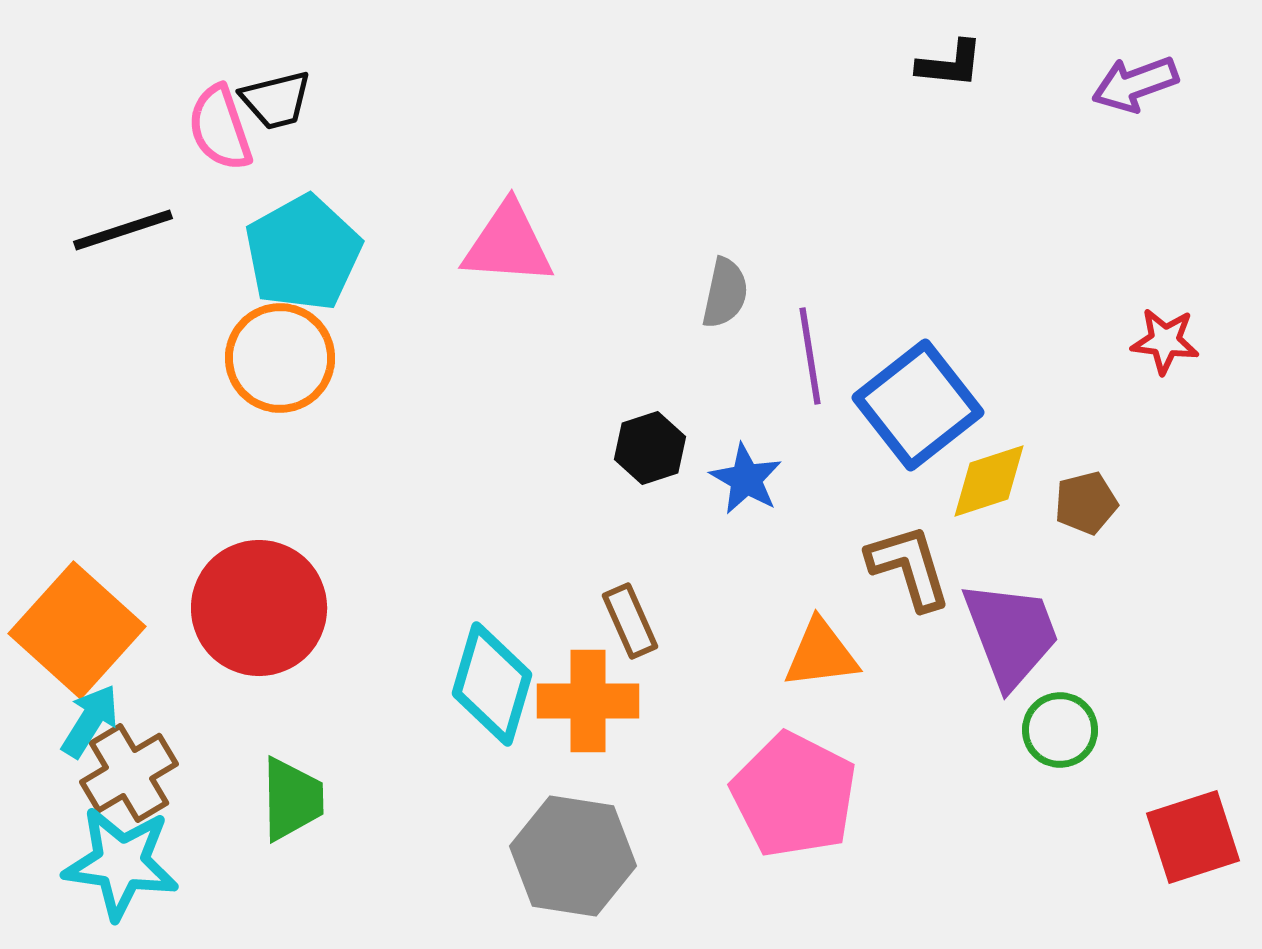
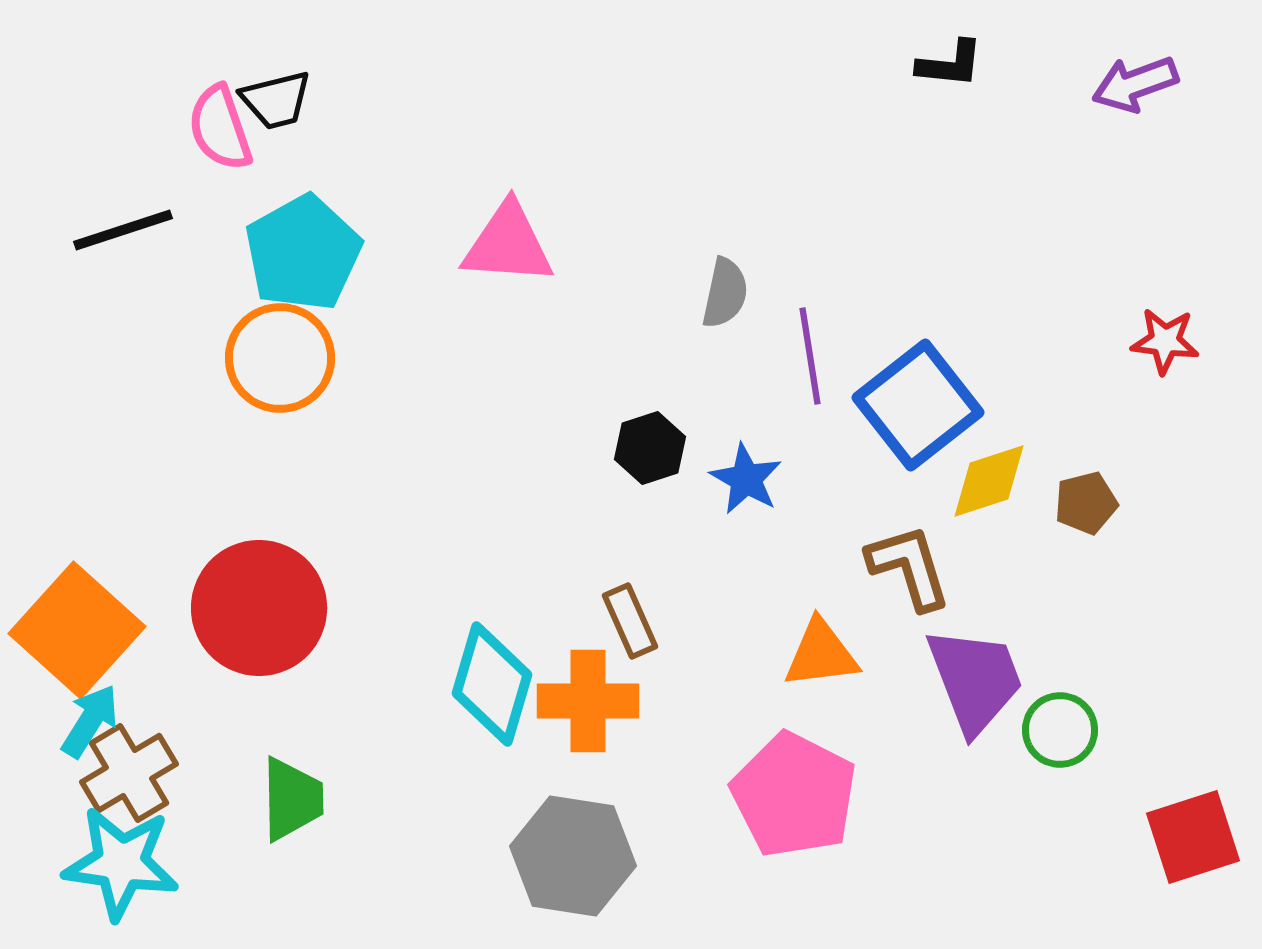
purple trapezoid: moved 36 px left, 46 px down
